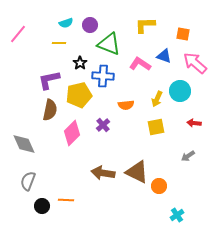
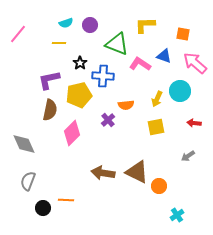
green triangle: moved 8 px right
purple cross: moved 5 px right, 5 px up
black circle: moved 1 px right, 2 px down
